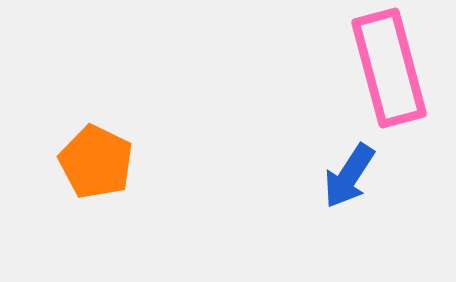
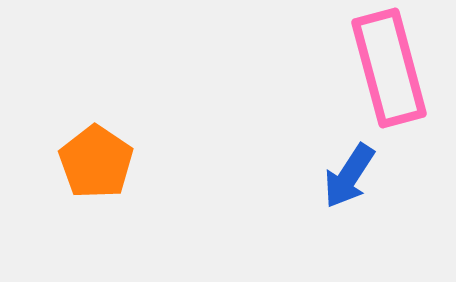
orange pentagon: rotated 8 degrees clockwise
